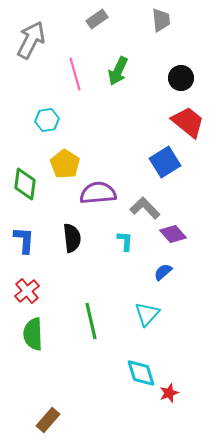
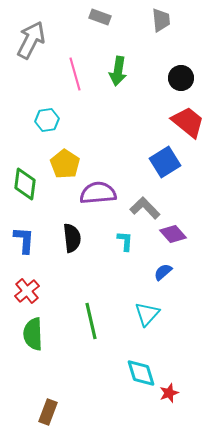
gray rectangle: moved 3 px right, 2 px up; rotated 55 degrees clockwise
green arrow: rotated 16 degrees counterclockwise
brown rectangle: moved 8 px up; rotated 20 degrees counterclockwise
